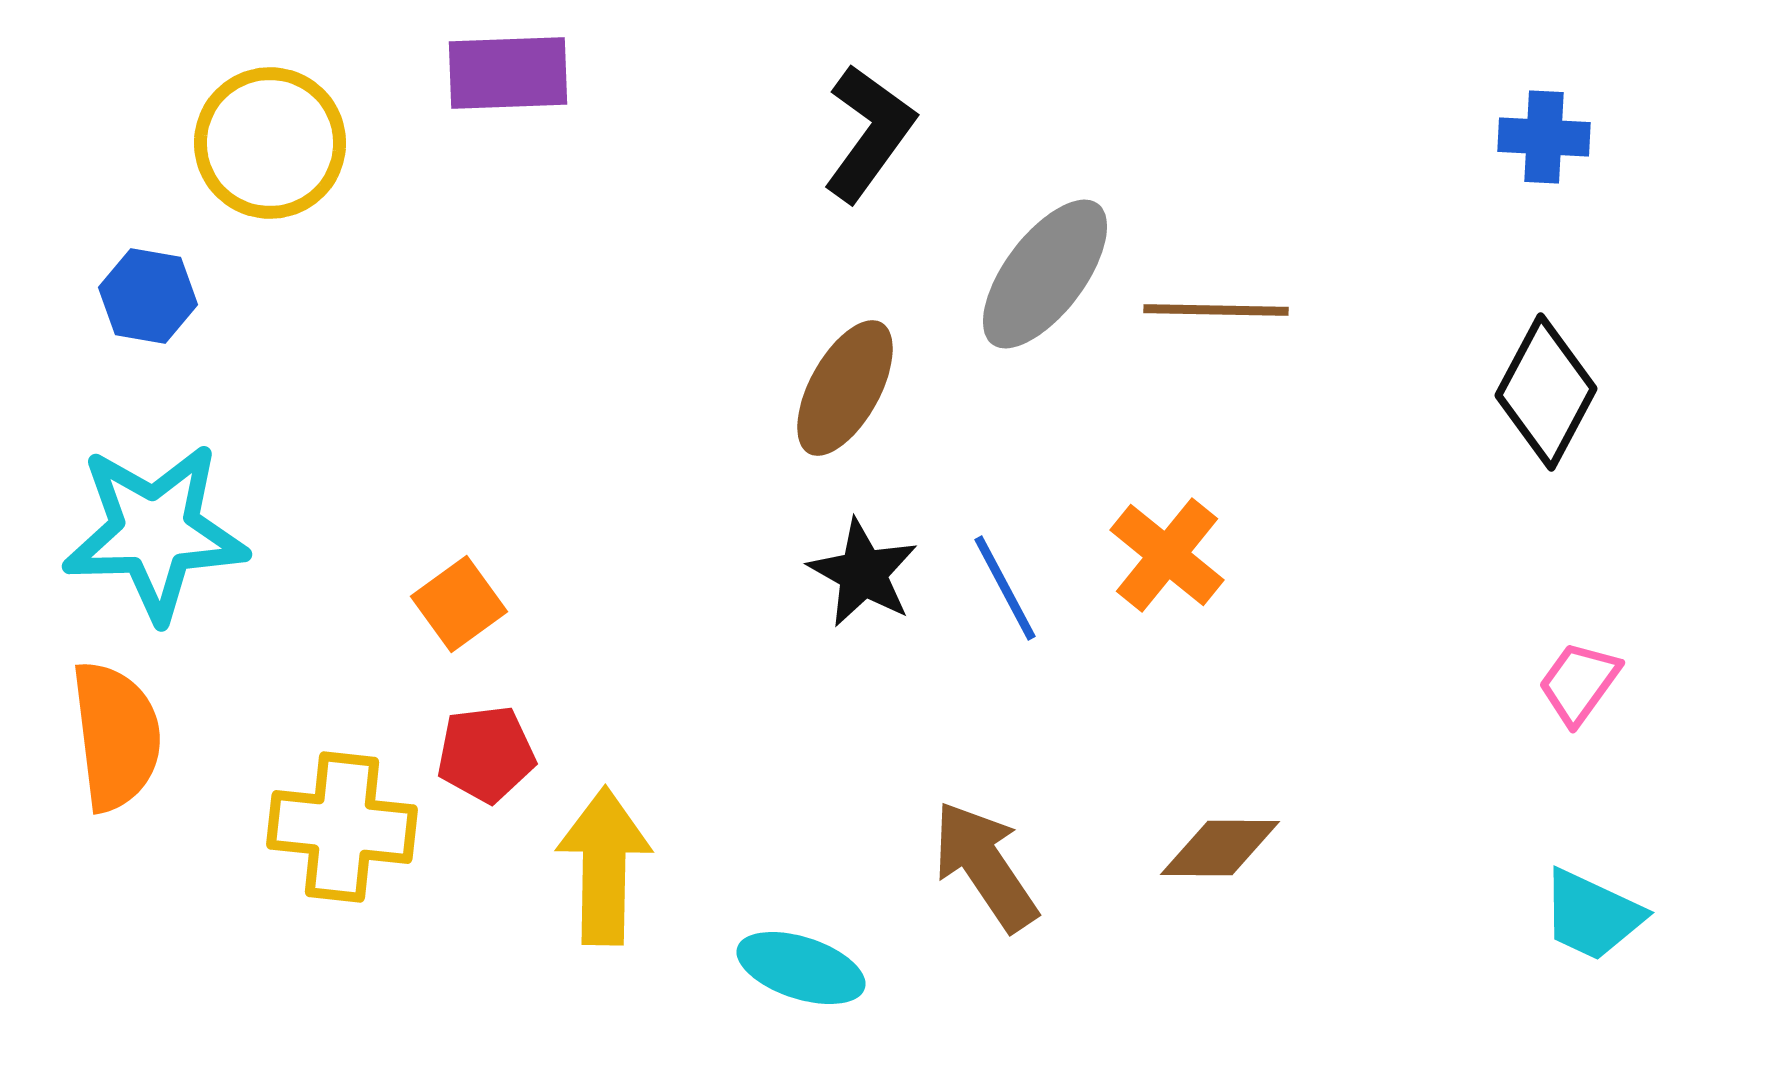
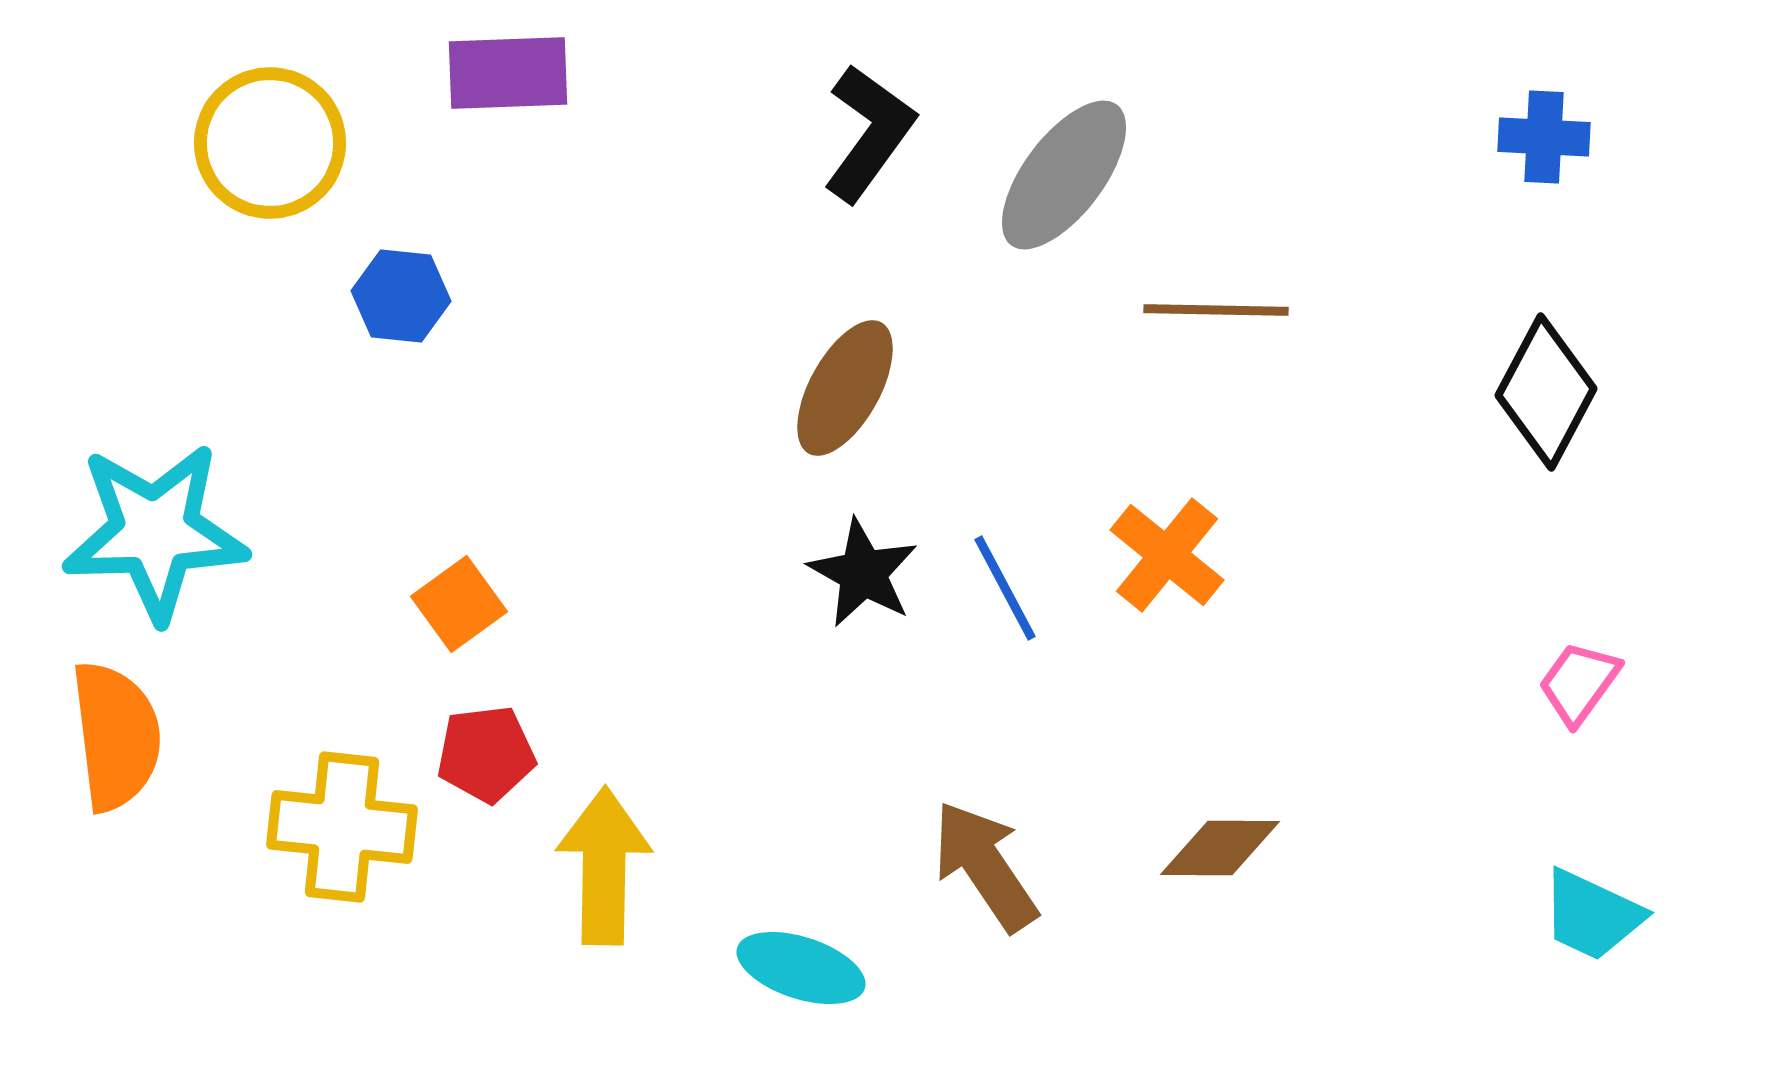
gray ellipse: moved 19 px right, 99 px up
blue hexagon: moved 253 px right; rotated 4 degrees counterclockwise
